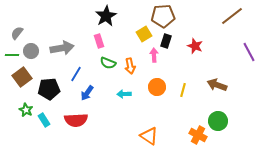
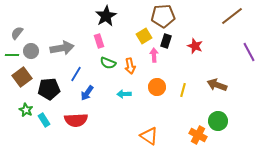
yellow square: moved 2 px down
